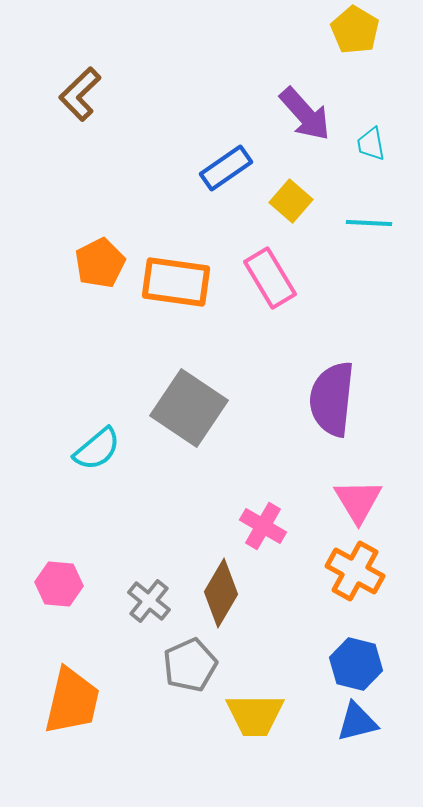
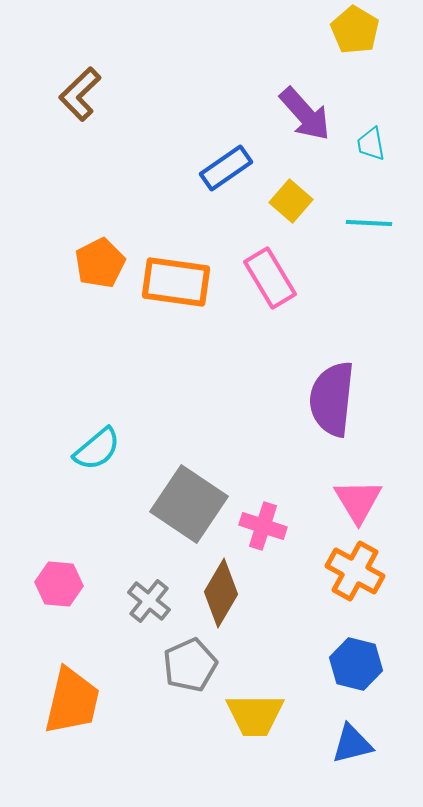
gray square: moved 96 px down
pink cross: rotated 12 degrees counterclockwise
blue triangle: moved 5 px left, 22 px down
